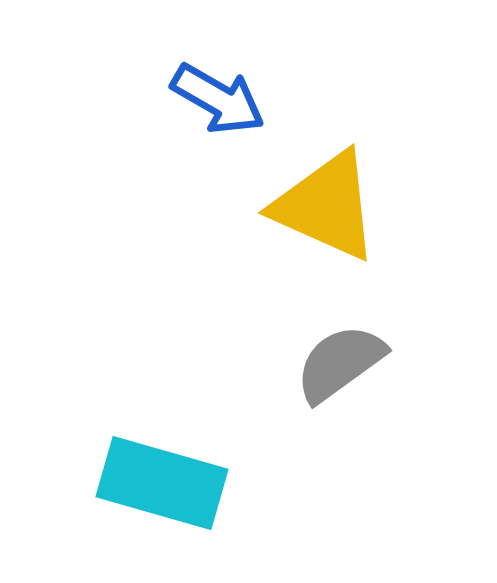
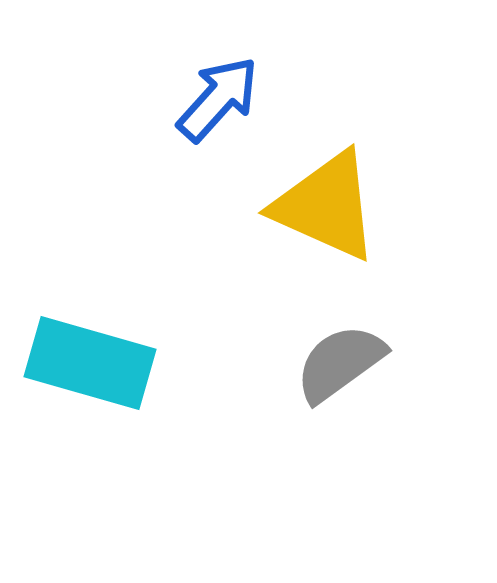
blue arrow: rotated 78 degrees counterclockwise
cyan rectangle: moved 72 px left, 120 px up
